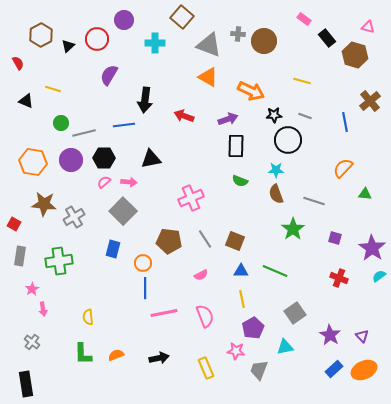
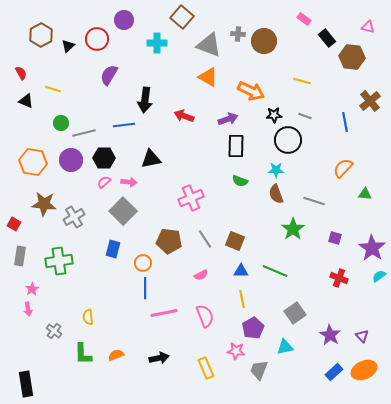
cyan cross at (155, 43): moved 2 px right
brown hexagon at (355, 55): moved 3 px left, 2 px down; rotated 10 degrees counterclockwise
red semicircle at (18, 63): moved 3 px right, 10 px down
pink arrow at (43, 309): moved 15 px left
gray cross at (32, 342): moved 22 px right, 11 px up
blue rectangle at (334, 369): moved 3 px down
